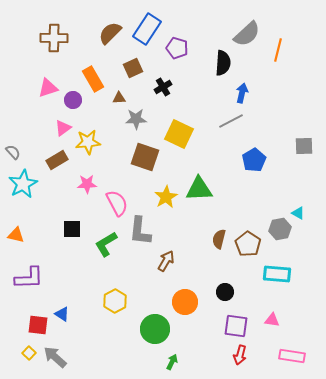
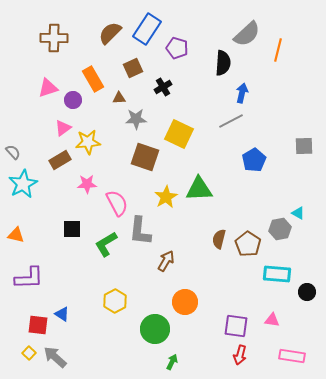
brown rectangle at (57, 160): moved 3 px right
black circle at (225, 292): moved 82 px right
